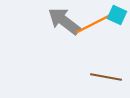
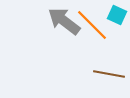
orange line: moved 1 px left, 1 px down; rotated 72 degrees clockwise
brown line: moved 3 px right, 3 px up
